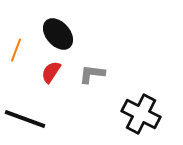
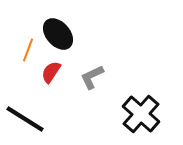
orange line: moved 12 px right
gray L-shape: moved 3 px down; rotated 32 degrees counterclockwise
black cross: rotated 15 degrees clockwise
black line: rotated 12 degrees clockwise
